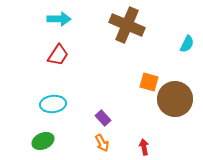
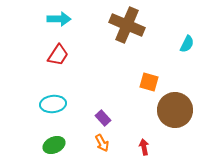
brown circle: moved 11 px down
green ellipse: moved 11 px right, 4 px down
